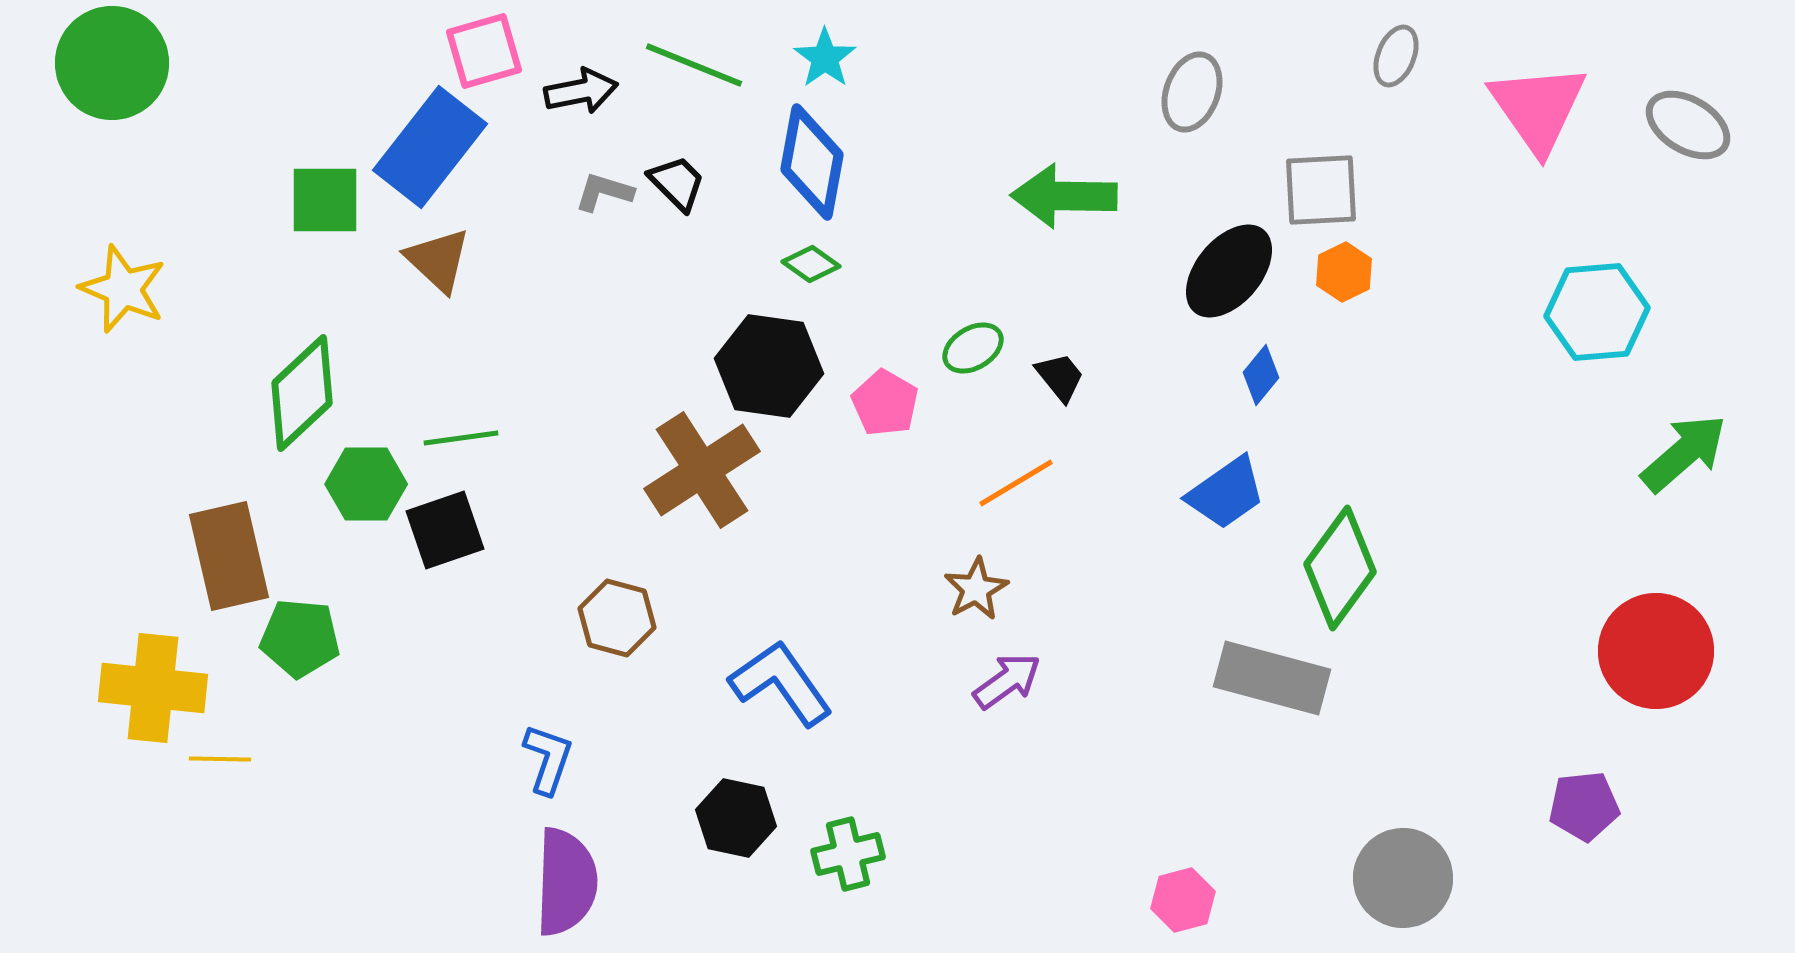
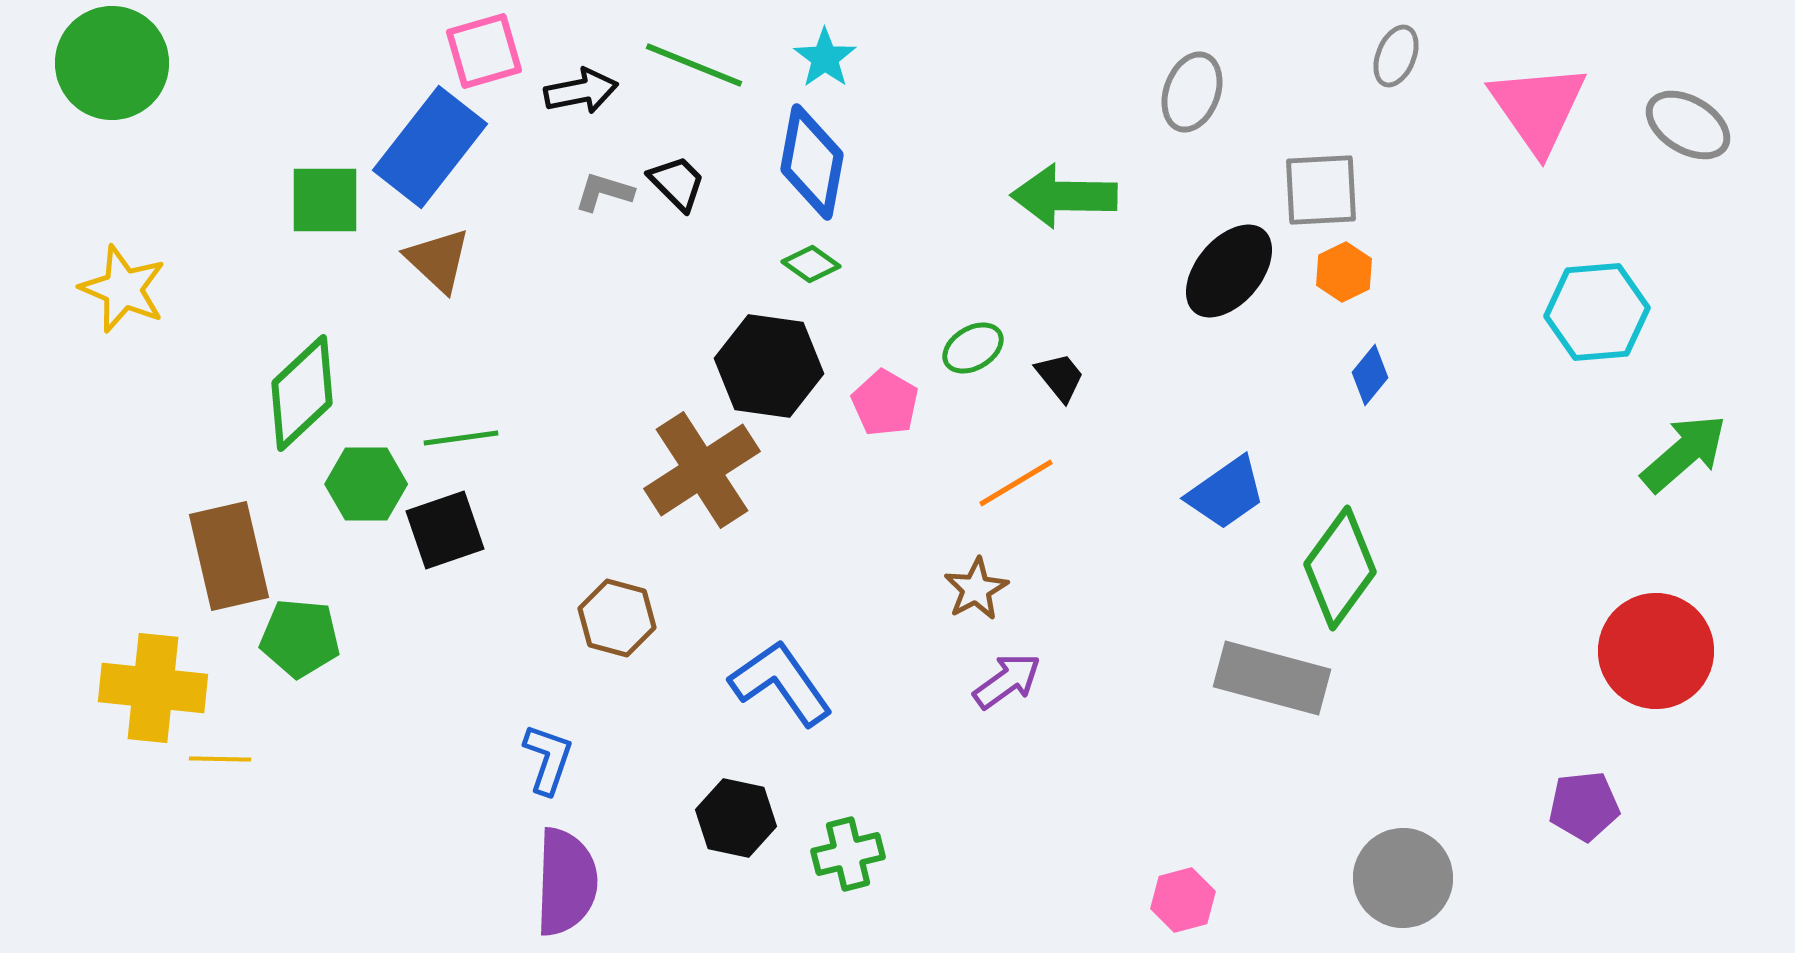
blue diamond at (1261, 375): moved 109 px right
